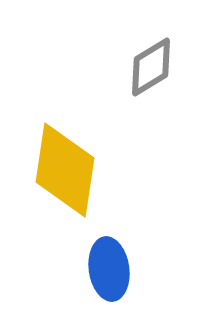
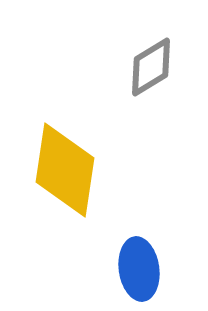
blue ellipse: moved 30 px right
